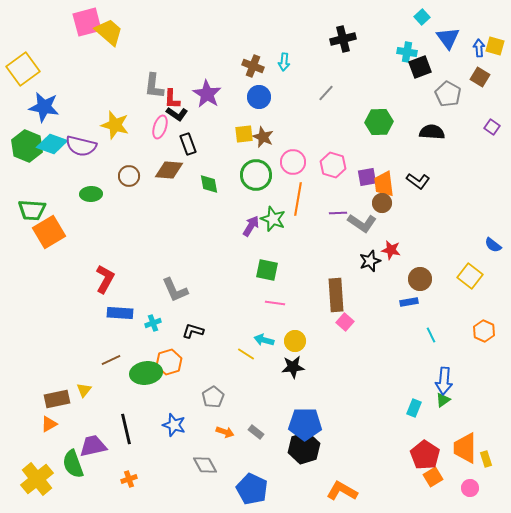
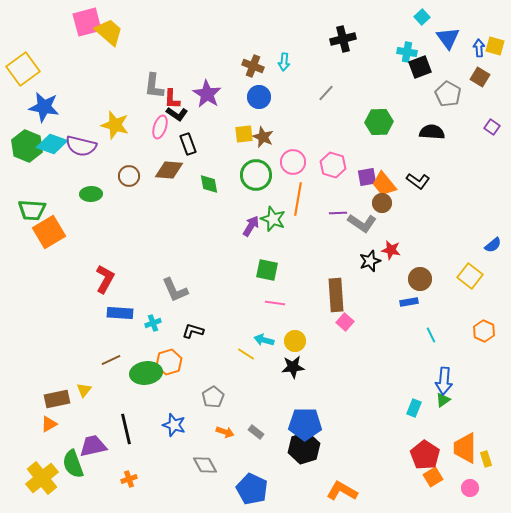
orange trapezoid at (384, 184): rotated 32 degrees counterclockwise
blue semicircle at (493, 245): rotated 78 degrees counterclockwise
yellow cross at (37, 479): moved 5 px right, 1 px up
